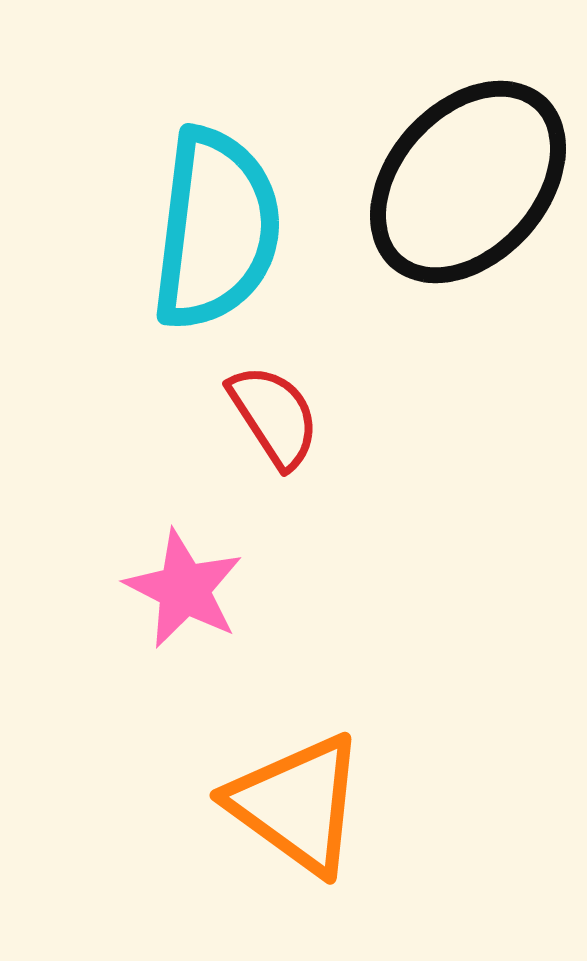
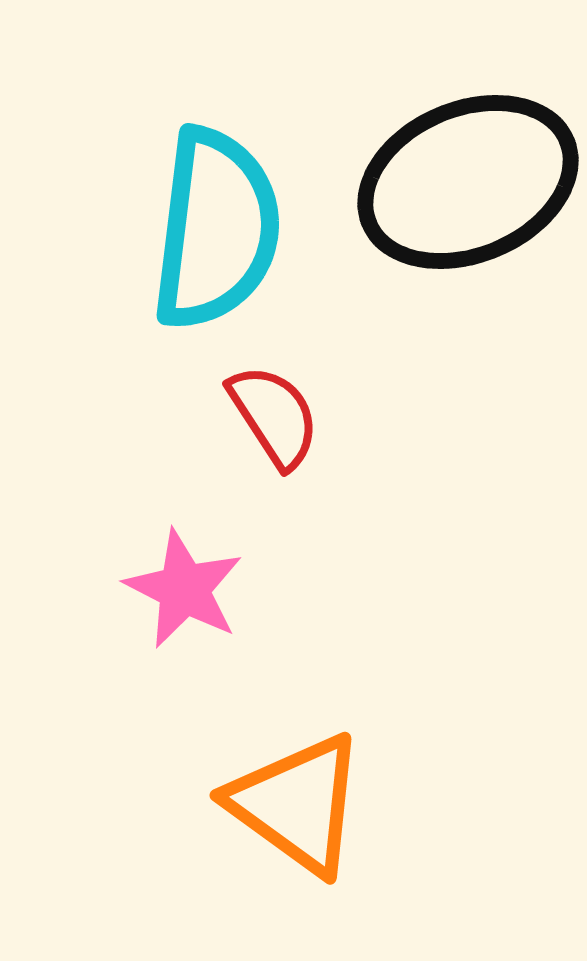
black ellipse: rotated 25 degrees clockwise
